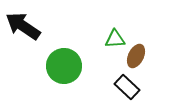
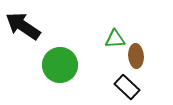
brown ellipse: rotated 30 degrees counterclockwise
green circle: moved 4 px left, 1 px up
